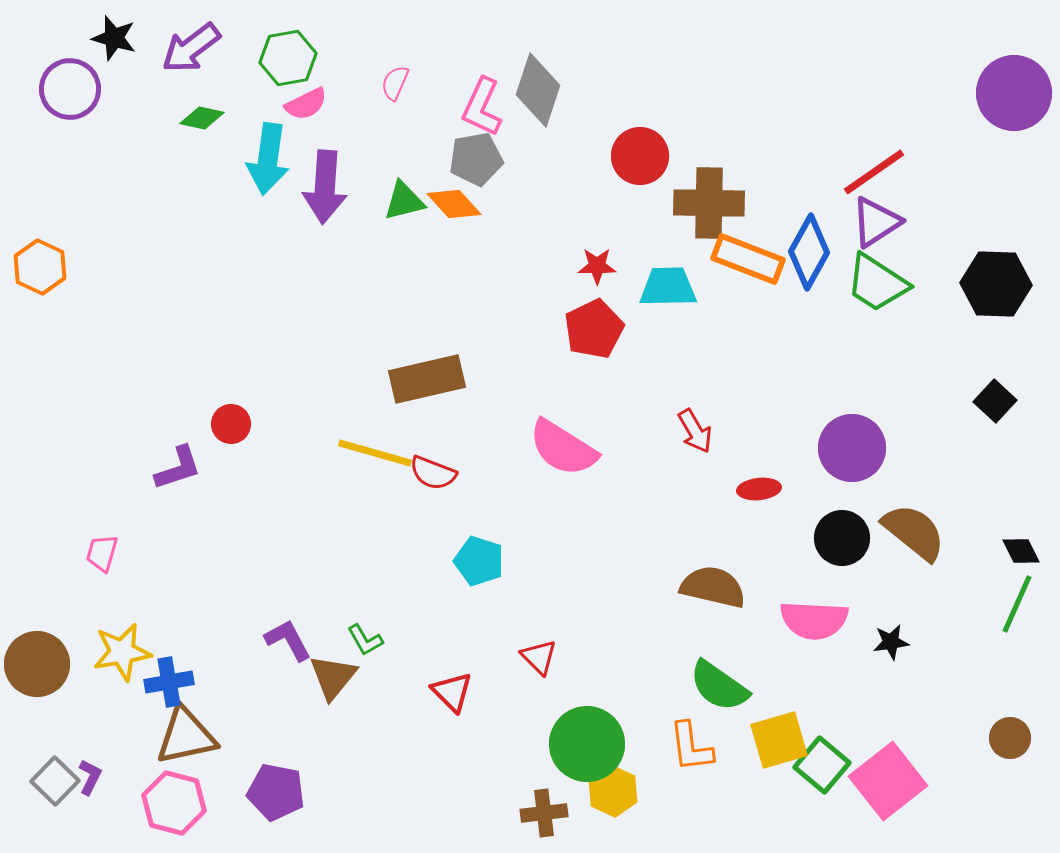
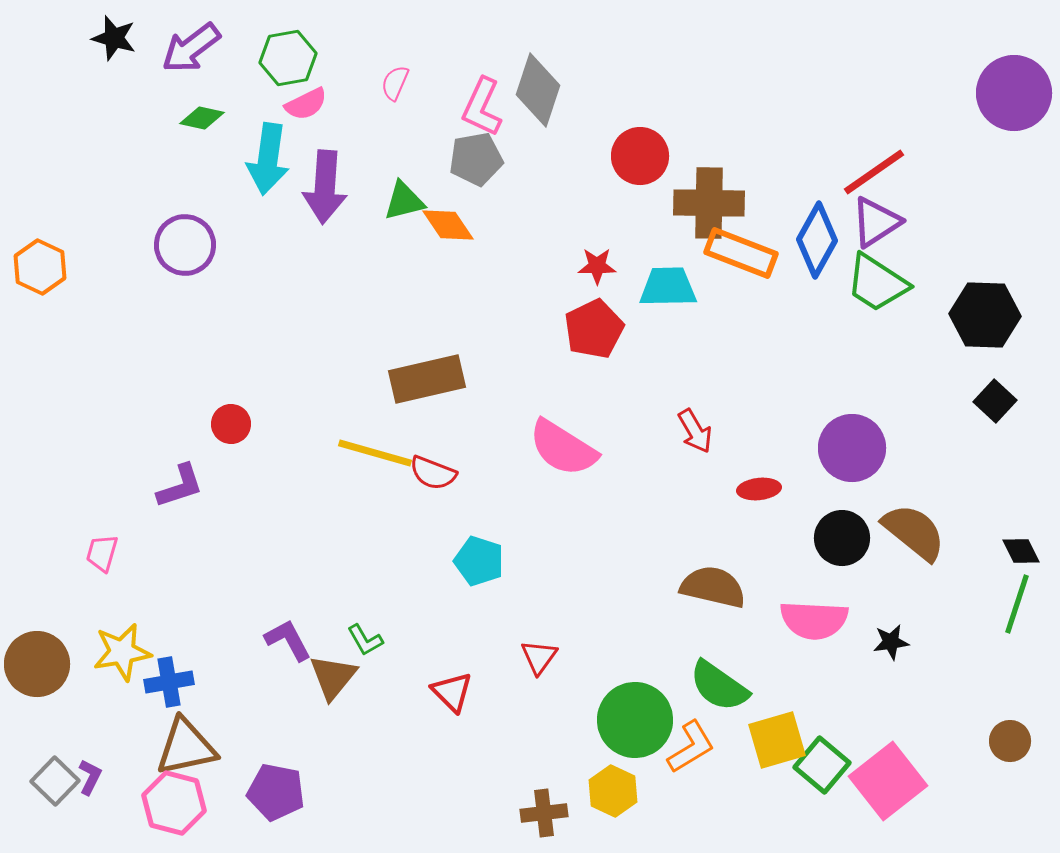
purple circle at (70, 89): moved 115 px right, 156 px down
orange diamond at (454, 204): moved 6 px left, 21 px down; rotated 8 degrees clockwise
blue diamond at (809, 252): moved 8 px right, 12 px up
orange rectangle at (748, 259): moved 7 px left, 6 px up
black hexagon at (996, 284): moved 11 px left, 31 px down
purple L-shape at (178, 468): moved 2 px right, 18 px down
green line at (1017, 604): rotated 6 degrees counterclockwise
red triangle at (539, 657): rotated 21 degrees clockwise
brown triangle at (186, 736): moved 11 px down
brown circle at (1010, 738): moved 3 px down
yellow square at (779, 740): moved 2 px left
green circle at (587, 744): moved 48 px right, 24 px up
orange L-shape at (691, 747): rotated 114 degrees counterclockwise
